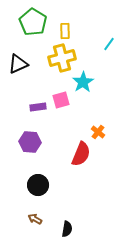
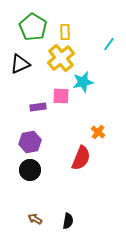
green pentagon: moved 5 px down
yellow rectangle: moved 1 px down
yellow cross: moved 1 px left; rotated 24 degrees counterclockwise
black triangle: moved 2 px right
cyan star: rotated 20 degrees clockwise
pink square: moved 4 px up; rotated 18 degrees clockwise
purple hexagon: rotated 15 degrees counterclockwise
red semicircle: moved 4 px down
black circle: moved 8 px left, 15 px up
black semicircle: moved 1 px right, 8 px up
